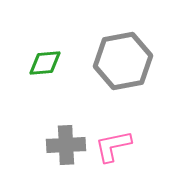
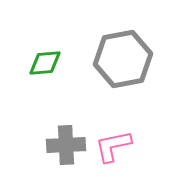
gray hexagon: moved 2 px up
